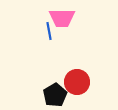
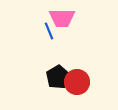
blue line: rotated 12 degrees counterclockwise
black pentagon: moved 3 px right, 18 px up
